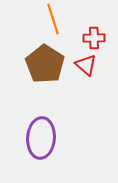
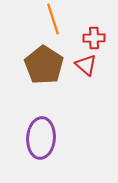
brown pentagon: moved 1 px left, 1 px down
